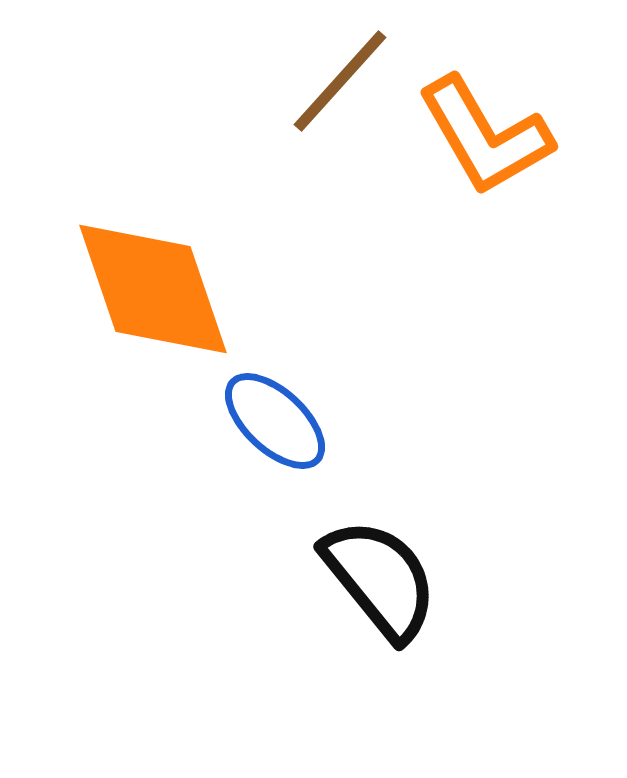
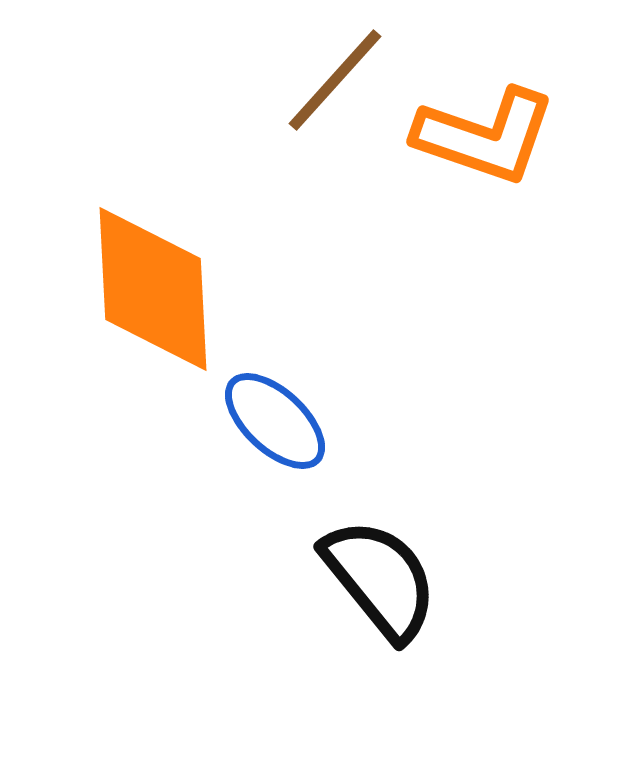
brown line: moved 5 px left, 1 px up
orange L-shape: rotated 41 degrees counterclockwise
orange diamond: rotated 16 degrees clockwise
